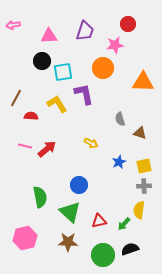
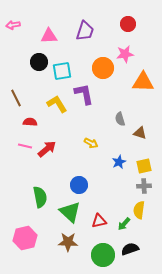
pink star: moved 10 px right, 9 px down
black circle: moved 3 px left, 1 px down
cyan square: moved 1 px left, 1 px up
brown line: rotated 54 degrees counterclockwise
red semicircle: moved 1 px left, 6 px down
